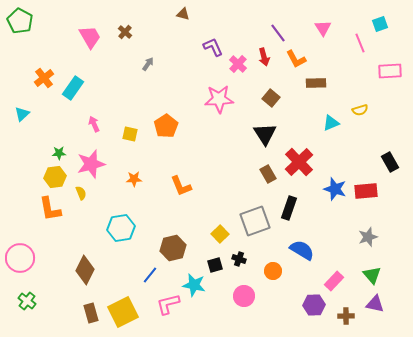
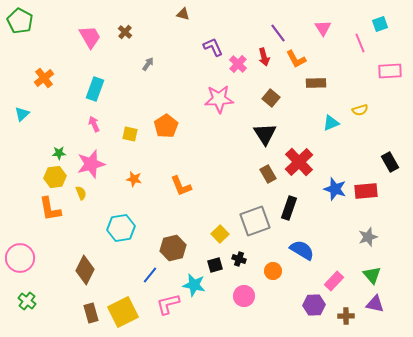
cyan rectangle at (73, 88): moved 22 px right, 1 px down; rotated 15 degrees counterclockwise
orange star at (134, 179): rotated 14 degrees clockwise
